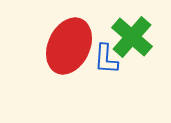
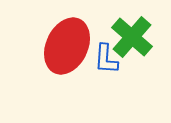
red ellipse: moved 2 px left
